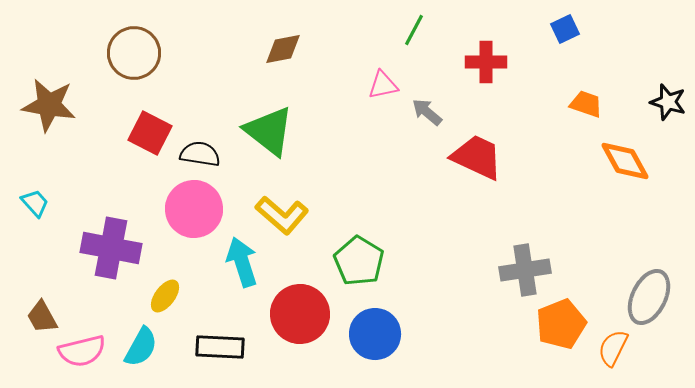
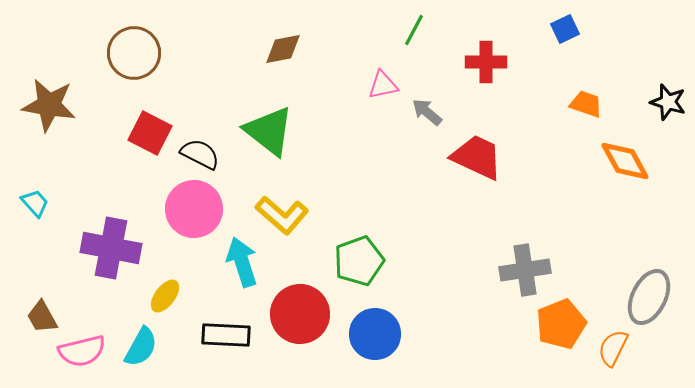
black semicircle: rotated 18 degrees clockwise
green pentagon: rotated 21 degrees clockwise
black rectangle: moved 6 px right, 12 px up
